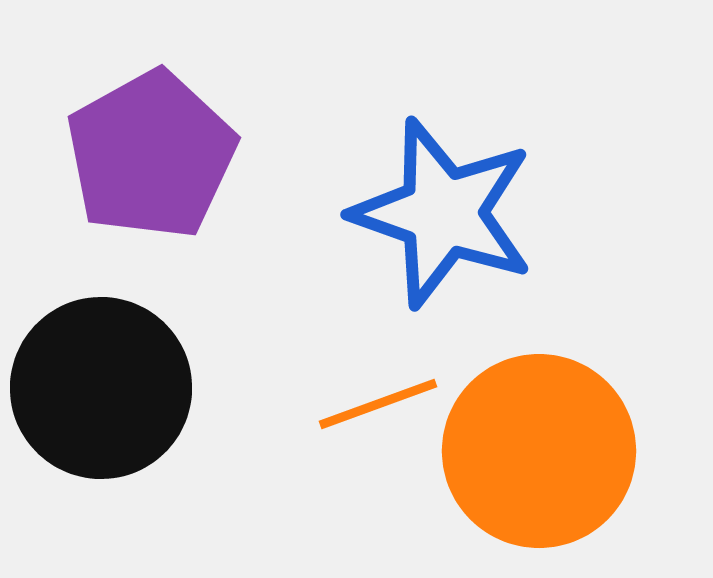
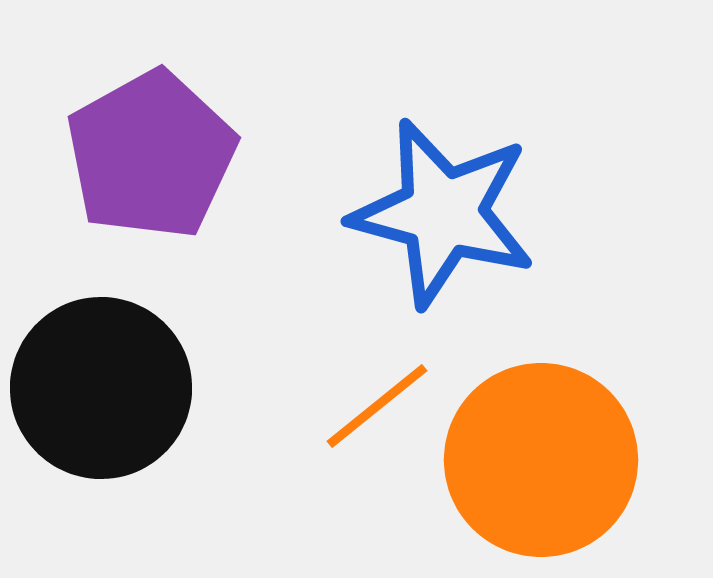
blue star: rotated 4 degrees counterclockwise
orange line: moved 1 px left, 2 px down; rotated 19 degrees counterclockwise
orange circle: moved 2 px right, 9 px down
